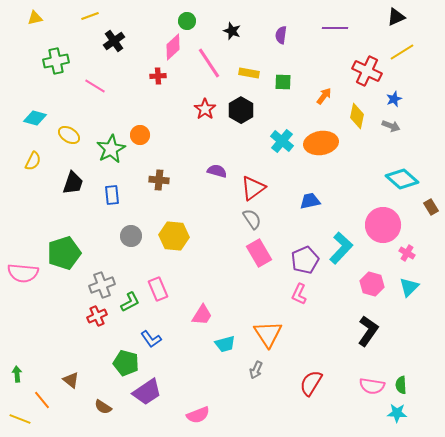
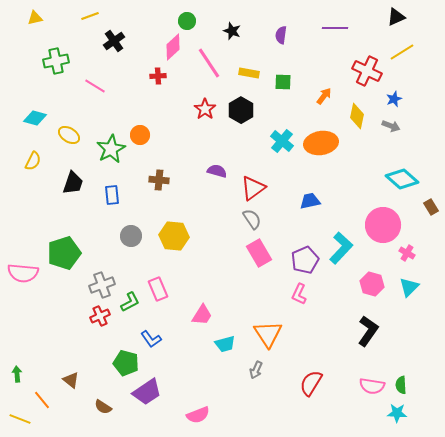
red cross at (97, 316): moved 3 px right
